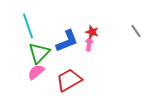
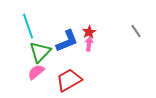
red star: moved 3 px left; rotated 24 degrees clockwise
green triangle: moved 1 px right, 1 px up
